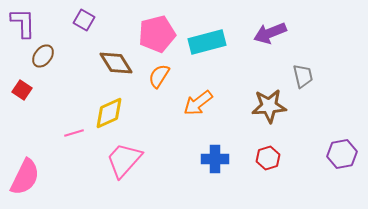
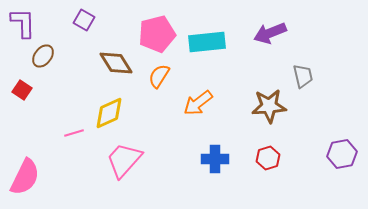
cyan rectangle: rotated 9 degrees clockwise
